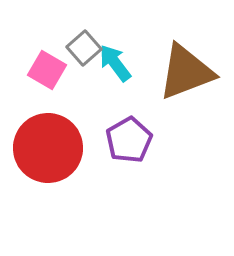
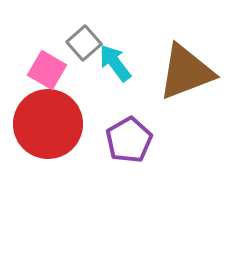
gray square: moved 5 px up
red circle: moved 24 px up
